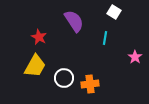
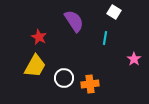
pink star: moved 1 px left, 2 px down
